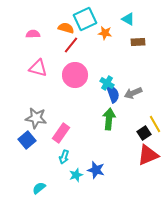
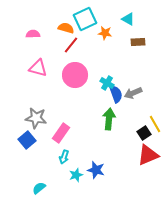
blue semicircle: moved 3 px right
